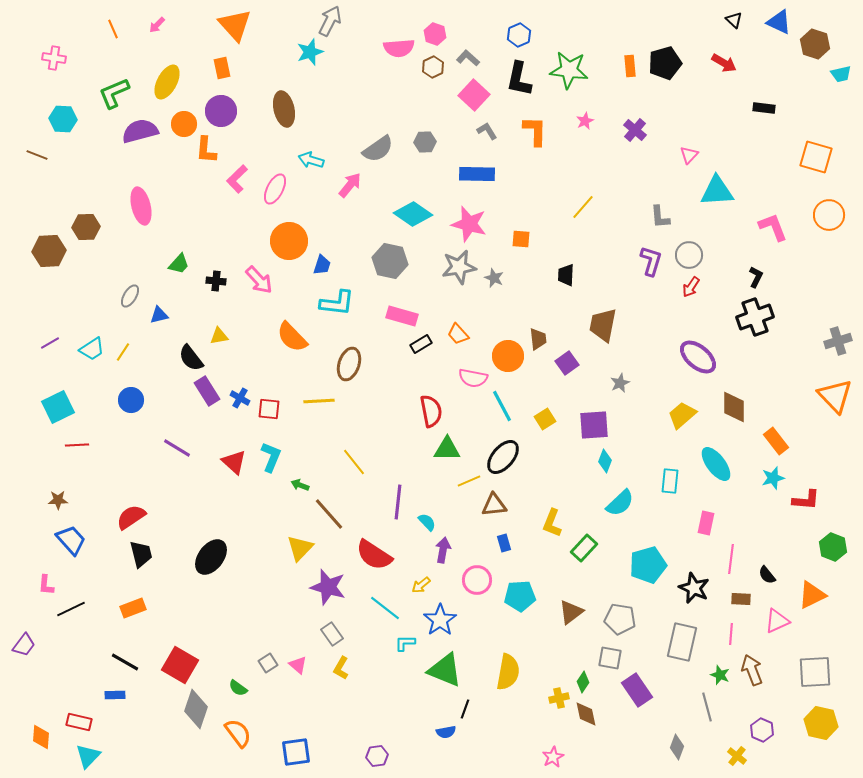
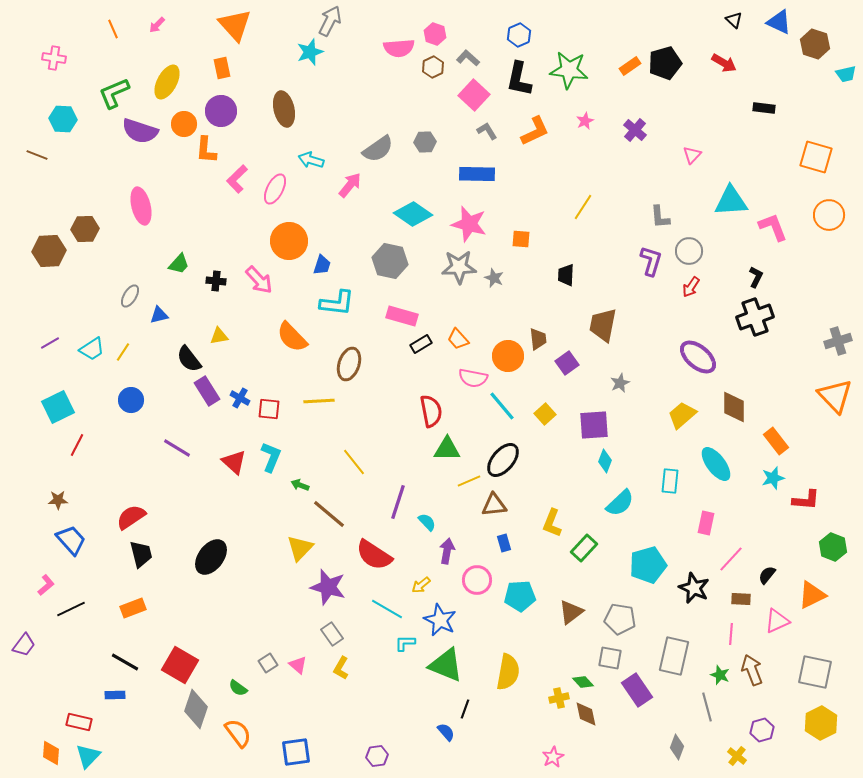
orange rectangle at (630, 66): rotated 60 degrees clockwise
cyan trapezoid at (841, 74): moved 5 px right
purple semicircle at (140, 131): rotated 147 degrees counterclockwise
orange L-shape at (535, 131): rotated 64 degrees clockwise
pink triangle at (689, 155): moved 3 px right
cyan triangle at (717, 191): moved 14 px right, 10 px down
yellow line at (583, 207): rotated 8 degrees counterclockwise
brown hexagon at (86, 227): moved 1 px left, 2 px down
gray circle at (689, 255): moved 4 px up
gray star at (459, 267): rotated 8 degrees clockwise
orange trapezoid at (458, 334): moved 5 px down
black semicircle at (191, 358): moved 2 px left, 1 px down
cyan line at (502, 406): rotated 12 degrees counterclockwise
yellow square at (545, 419): moved 5 px up; rotated 10 degrees counterclockwise
red line at (77, 445): rotated 60 degrees counterclockwise
black ellipse at (503, 457): moved 3 px down
purple line at (398, 502): rotated 12 degrees clockwise
brown line at (329, 514): rotated 9 degrees counterclockwise
purple arrow at (443, 550): moved 4 px right, 1 px down
pink line at (731, 559): rotated 36 degrees clockwise
black semicircle at (767, 575): rotated 78 degrees clockwise
pink L-shape at (46, 585): rotated 135 degrees counterclockwise
cyan line at (385, 608): moved 2 px right, 1 px down; rotated 8 degrees counterclockwise
blue star at (440, 620): rotated 12 degrees counterclockwise
gray rectangle at (682, 642): moved 8 px left, 14 px down
green triangle at (445, 670): moved 1 px right, 5 px up
gray square at (815, 672): rotated 15 degrees clockwise
green diamond at (583, 682): rotated 75 degrees counterclockwise
yellow hexagon at (821, 723): rotated 20 degrees clockwise
purple hexagon at (762, 730): rotated 20 degrees clockwise
blue semicircle at (446, 732): rotated 120 degrees counterclockwise
orange diamond at (41, 737): moved 10 px right, 16 px down
